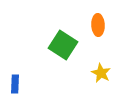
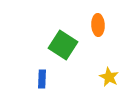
yellow star: moved 8 px right, 4 px down
blue rectangle: moved 27 px right, 5 px up
